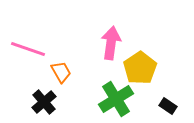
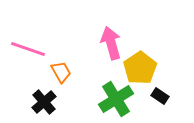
pink arrow: rotated 24 degrees counterclockwise
black rectangle: moved 8 px left, 10 px up
